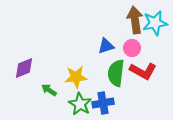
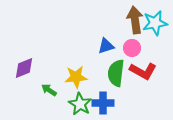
blue cross: rotated 10 degrees clockwise
